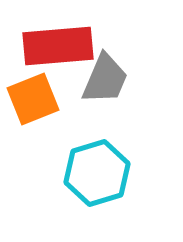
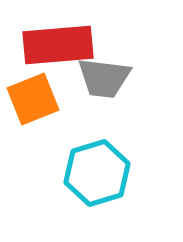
red rectangle: moved 1 px up
gray trapezoid: moved 1 px left, 1 px up; rotated 74 degrees clockwise
